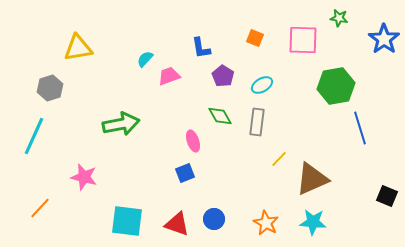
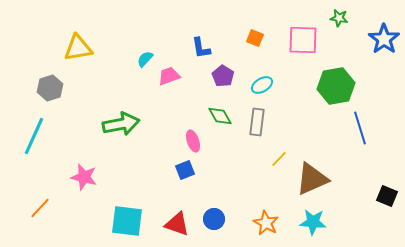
blue square: moved 3 px up
